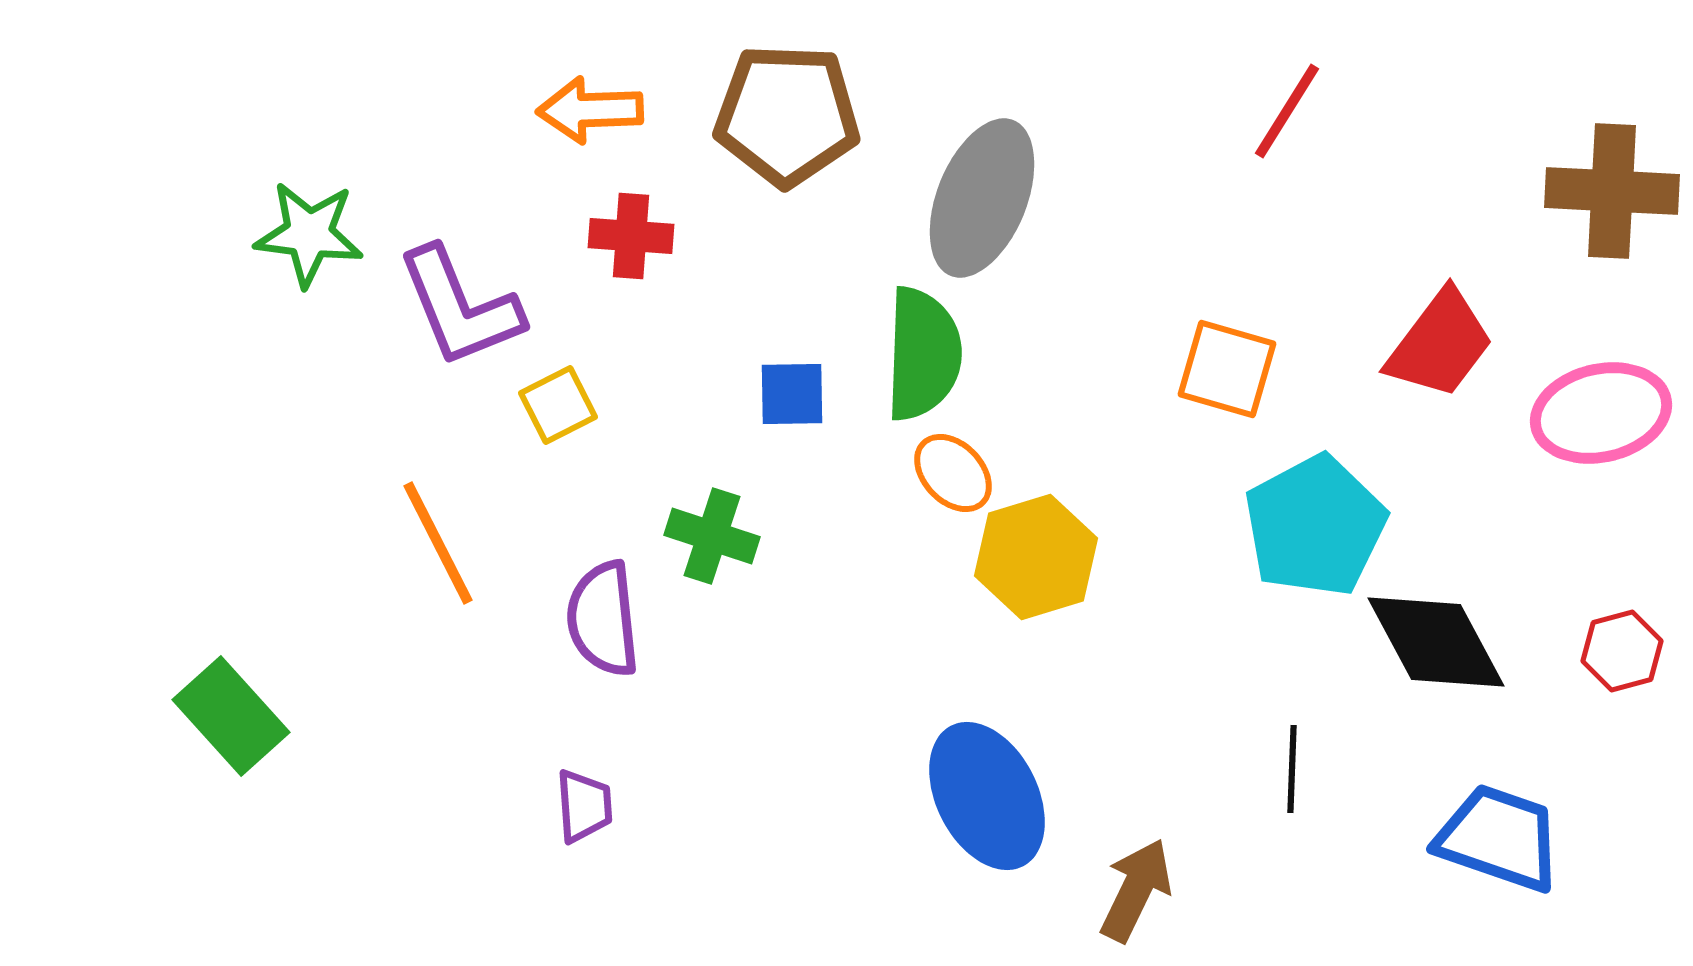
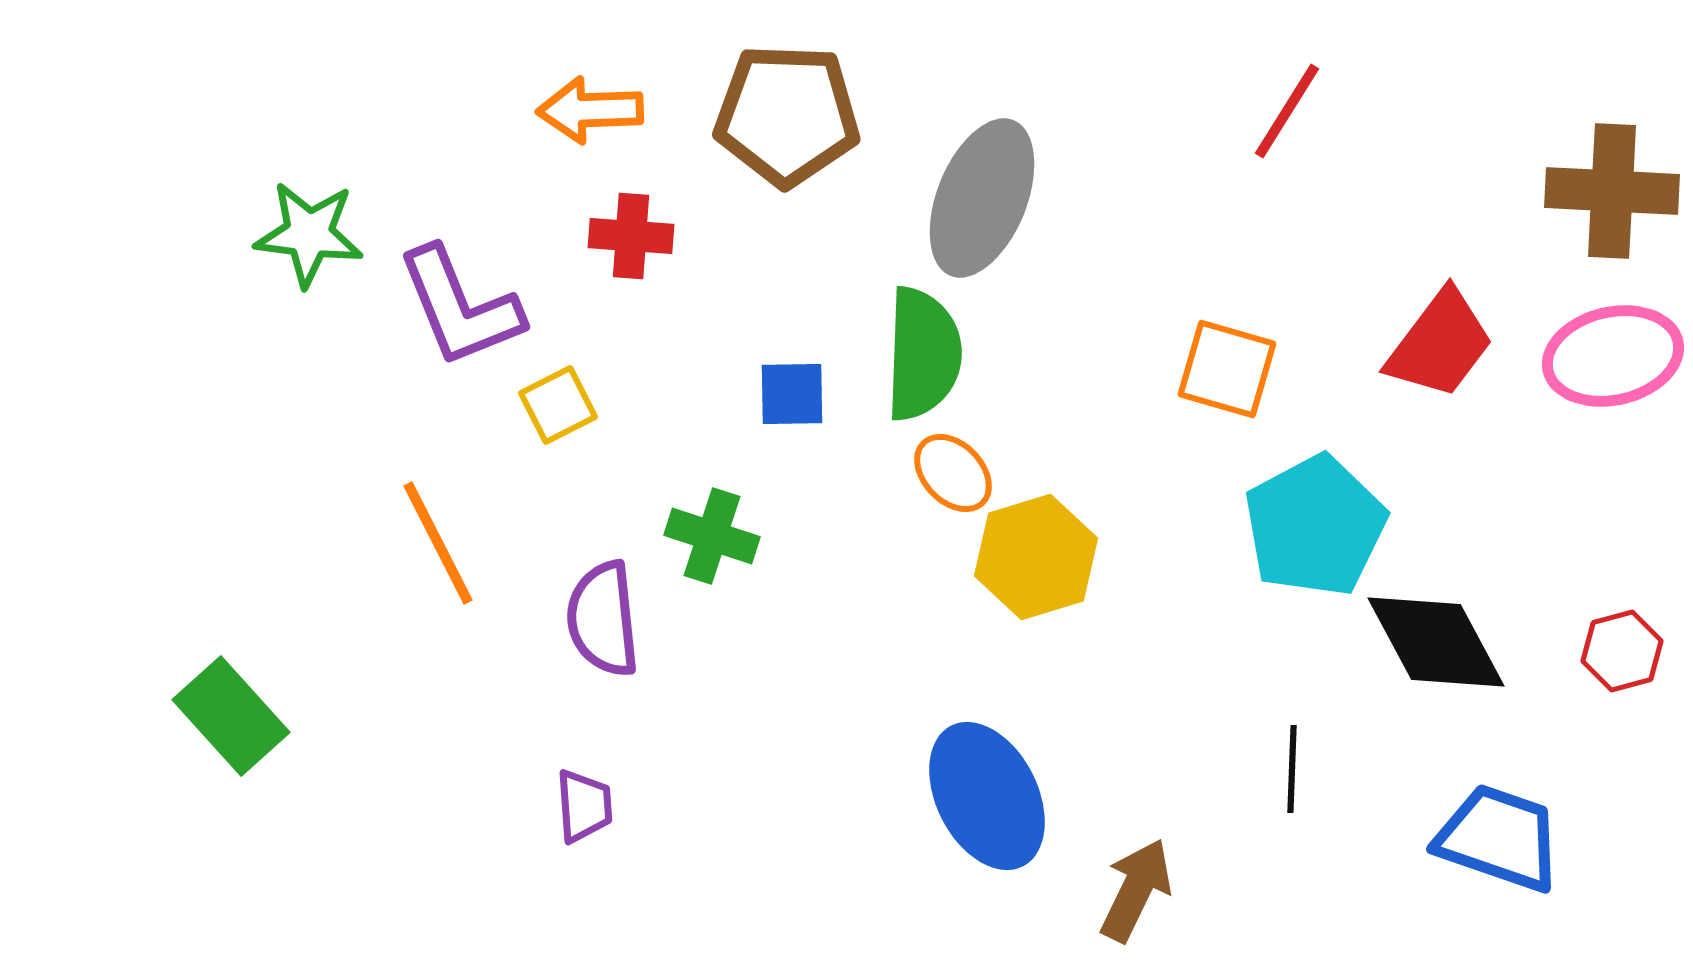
pink ellipse: moved 12 px right, 57 px up
